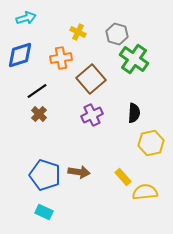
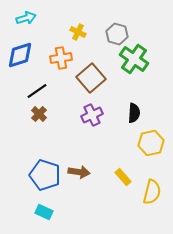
brown square: moved 1 px up
yellow semicircle: moved 7 px right; rotated 110 degrees clockwise
